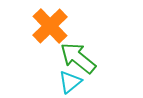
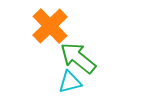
cyan triangle: rotated 25 degrees clockwise
